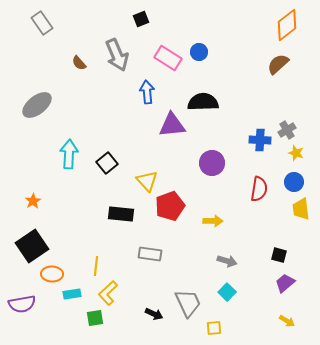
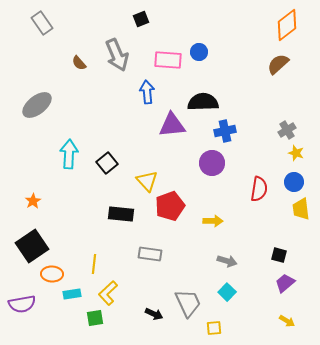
pink rectangle at (168, 58): moved 2 px down; rotated 28 degrees counterclockwise
blue cross at (260, 140): moved 35 px left, 9 px up; rotated 15 degrees counterclockwise
yellow line at (96, 266): moved 2 px left, 2 px up
